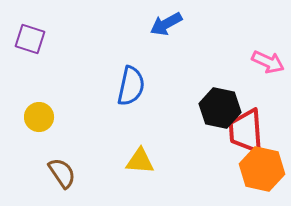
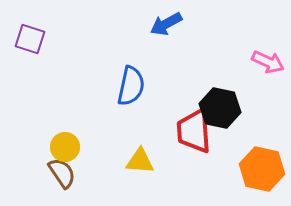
yellow circle: moved 26 px right, 30 px down
red trapezoid: moved 52 px left
